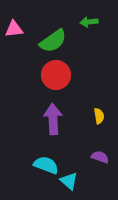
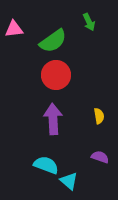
green arrow: rotated 108 degrees counterclockwise
